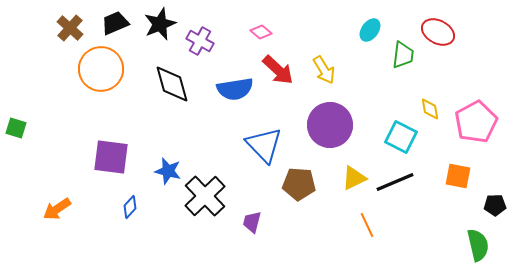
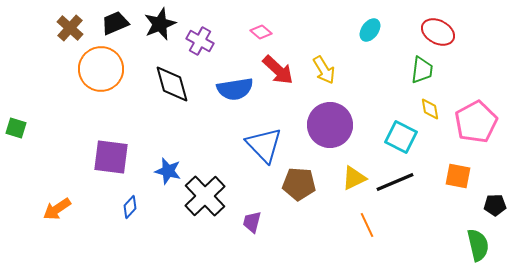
green trapezoid: moved 19 px right, 15 px down
